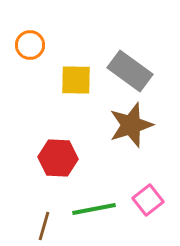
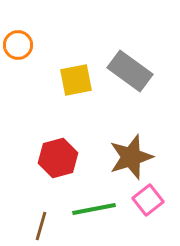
orange circle: moved 12 px left
yellow square: rotated 12 degrees counterclockwise
brown star: moved 32 px down
red hexagon: rotated 18 degrees counterclockwise
brown line: moved 3 px left
